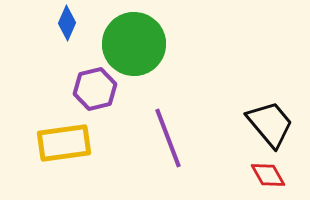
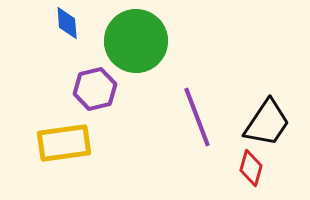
blue diamond: rotated 28 degrees counterclockwise
green circle: moved 2 px right, 3 px up
black trapezoid: moved 3 px left, 1 px up; rotated 74 degrees clockwise
purple line: moved 29 px right, 21 px up
red diamond: moved 17 px left, 7 px up; rotated 45 degrees clockwise
